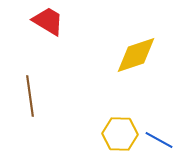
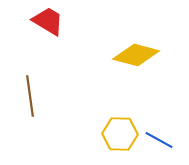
yellow diamond: rotated 33 degrees clockwise
